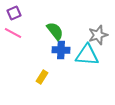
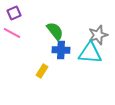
pink line: moved 1 px left
cyan triangle: moved 3 px right, 2 px up
yellow rectangle: moved 6 px up
